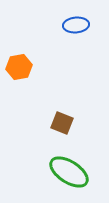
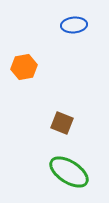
blue ellipse: moved 2 px left
orange hexagon: moved 5 px right
